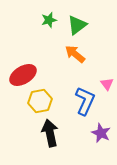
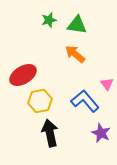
green triangle: rotated 45 degrees clockwise
blue L-shape: rotated 64 degrees counterclockwise
